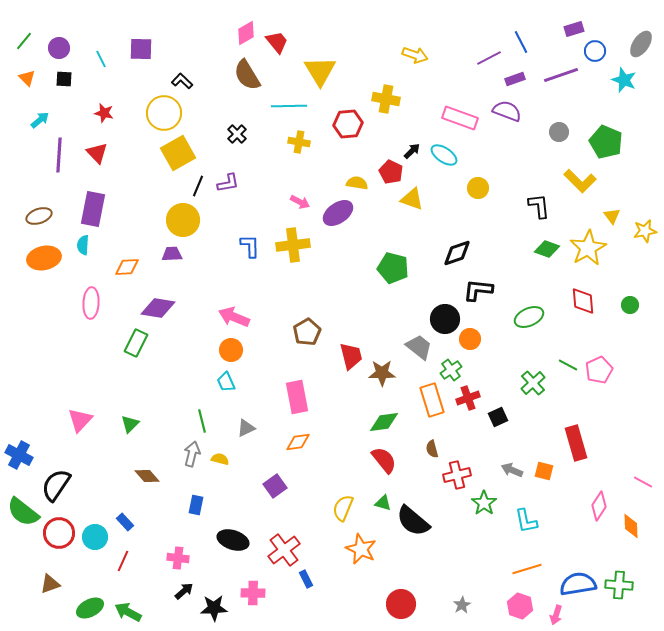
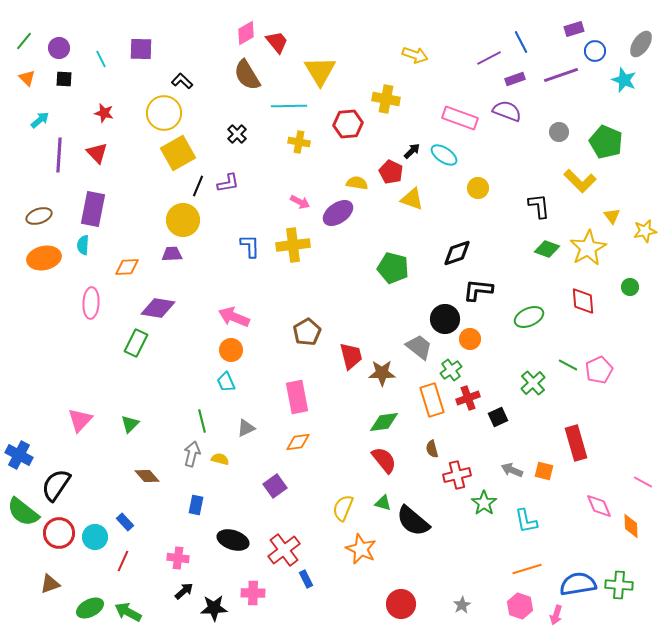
green circle at (630, 305): moved 18 px up
pink diamond at (599, 506): rotated 56 degrees counterclockwise
